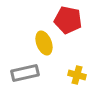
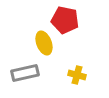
red pentagon: moved 3 px left
